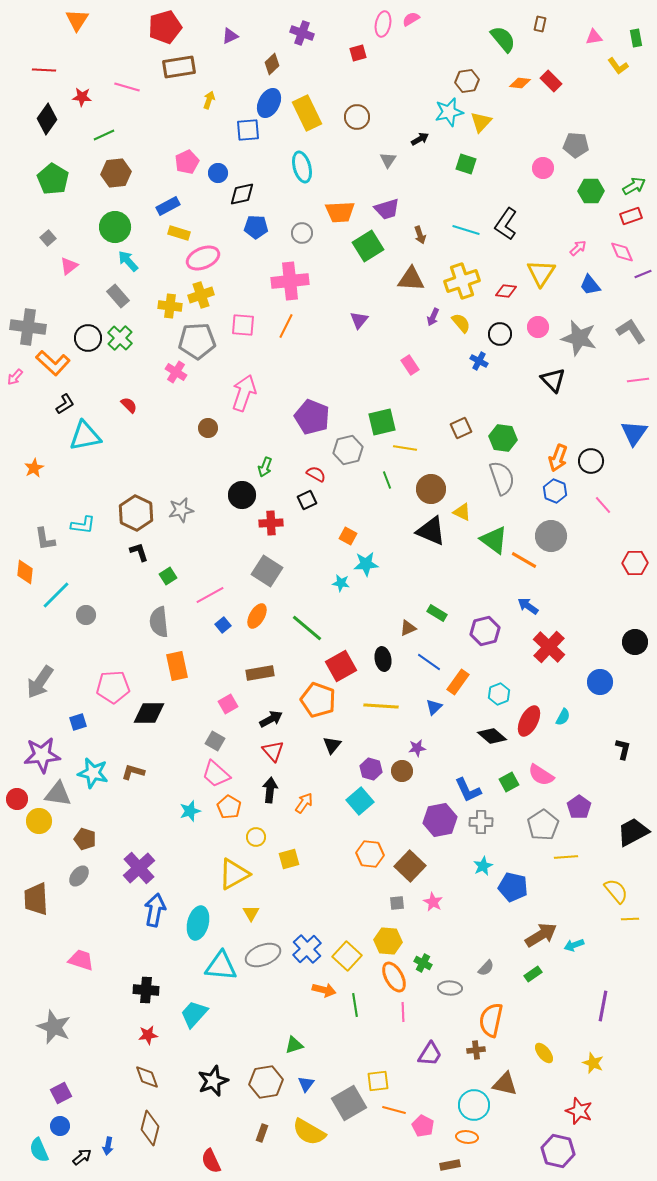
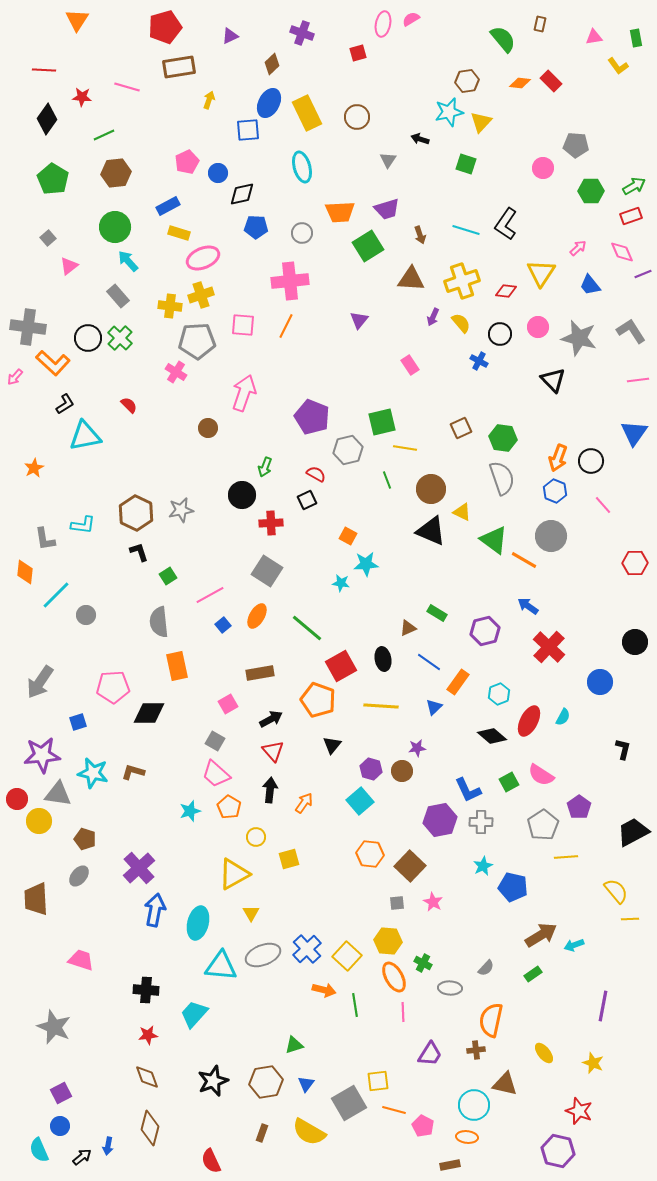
black arrow at (420, 139): rotated 132 degrees counterclockwise
